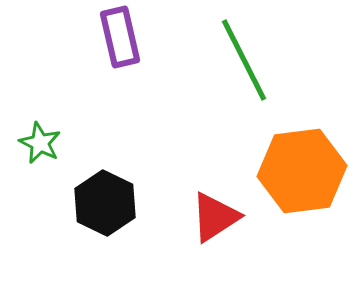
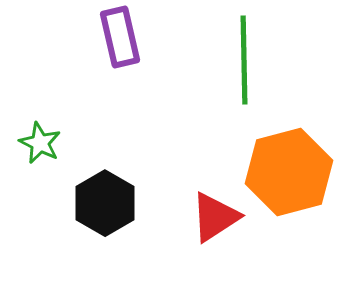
green line: rotated 26 degrees clockwise
orange hexagon: moved 13 px left, 1 px down; rotated 8 degrees counterclockwise
black hexagon: rotated 4 degrees clockwise
